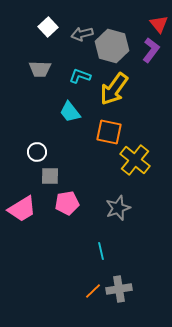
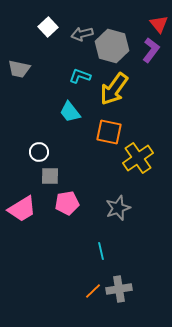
gray trapezoid: moved 21 px left; rotated 10 degrees clockwise
white circle: moved 2 px right
yellow cross: moved 3 px right, 2 px up; rotated 16 degrees clockwise
